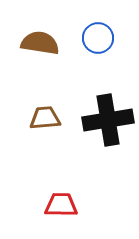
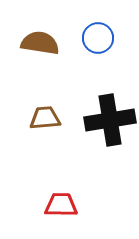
black cross: moved 2 px right
